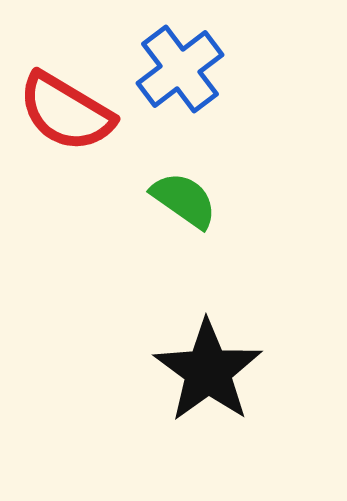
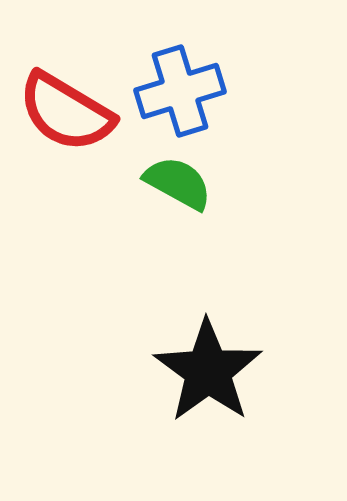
blue cross: moved 22 px down; rotated 20 degrees clockwise
green semicircle: moved 6 px left, 17 px up; rotated 6 degrees counterclockwise
